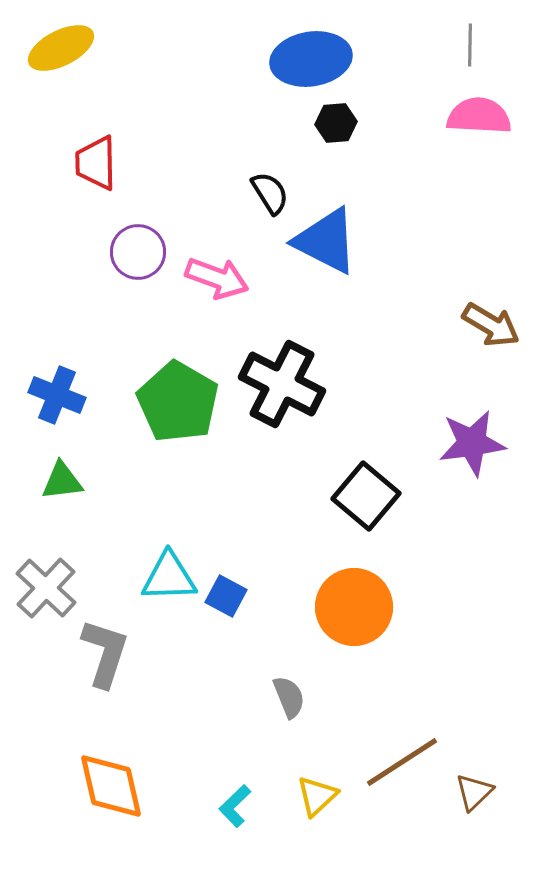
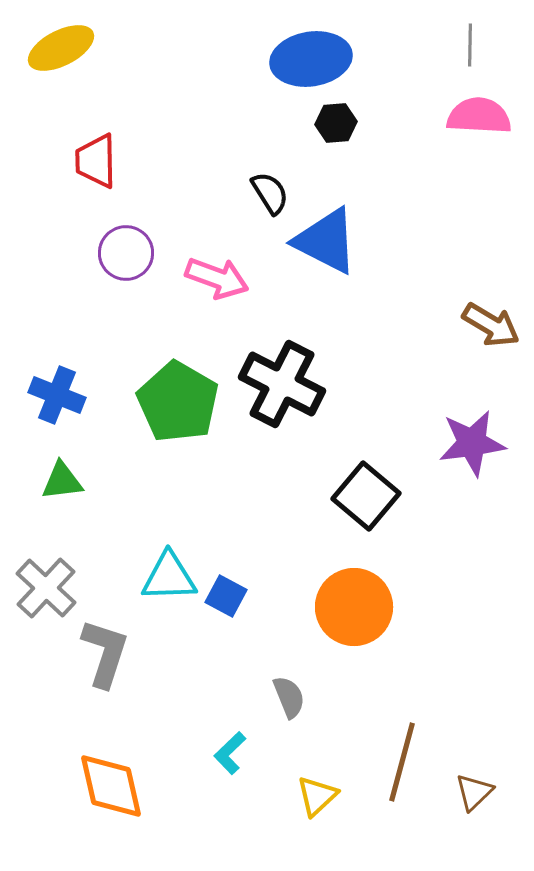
red trapezoid: moved 2 px up
purple circle: moved 12 px left, 1 px down
brown line: rotated 42 degrees counterclockwise
cyan L-shape: moved 5 px left, 53 px up
